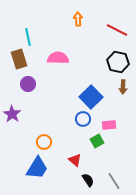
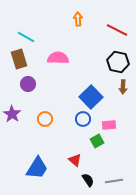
cyan line: moved 2 px left; rotated 48 degrees counterclockwise
orange circle: moved 1 px right, 23 px up
gray line: rotated 66 degrees counterclockwise
